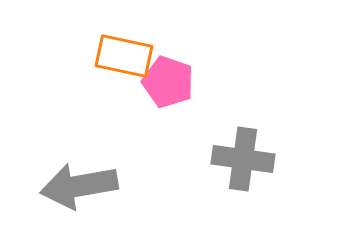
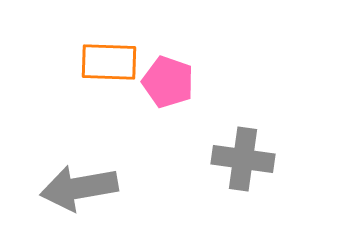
orange rectangle: moved 15 px left, 6 px down; rotated 10 degrees counterclockwise
gray arrow: moved 2 px down
